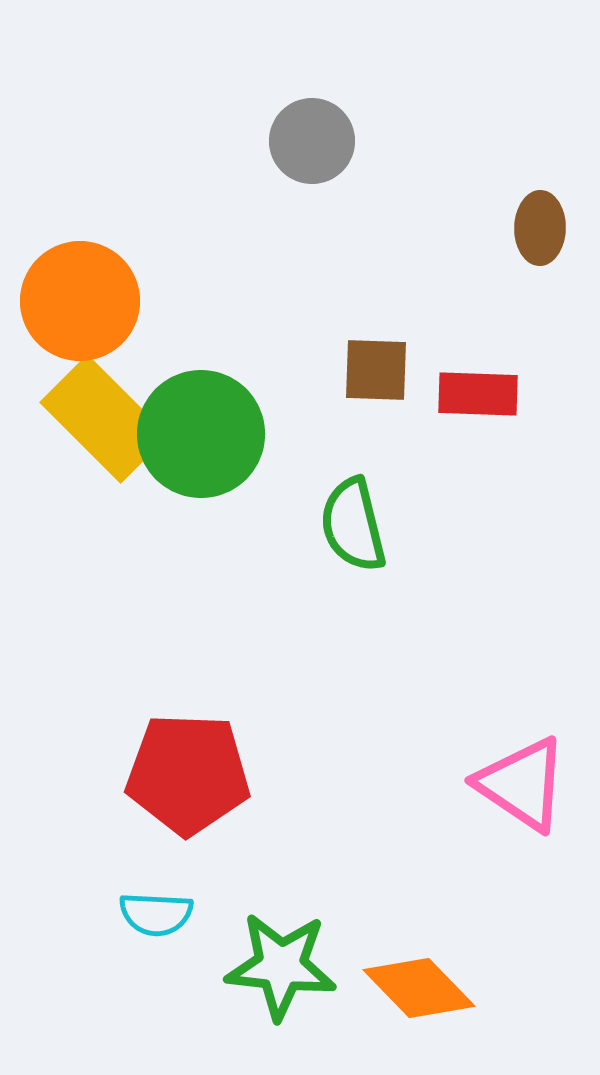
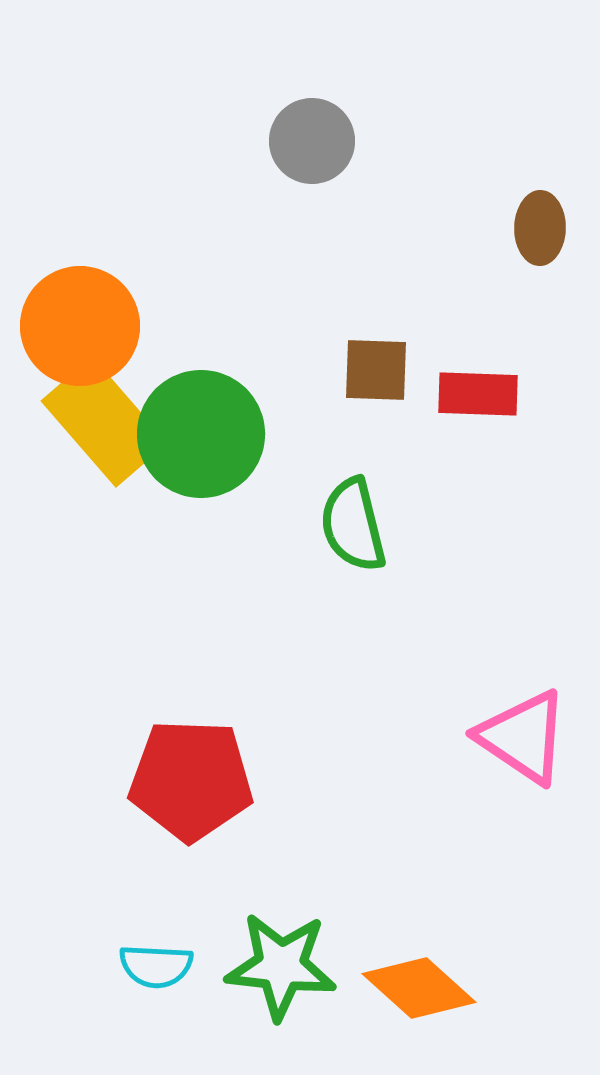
orange circle: moved 25 px down
yellow rectangle: moved 3 px down; rotated 4 degrees clockwise
red pentagon: moved 3 px right, 6 px down
pink triangle: moved 1 px right, 47 px up
cyan semicircle: moved 52 px down
orange diamond: rotated 4 degrees counterclockwise
